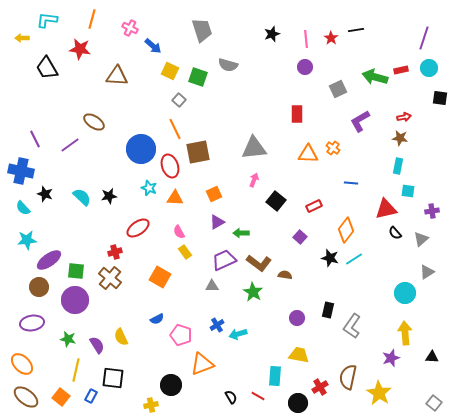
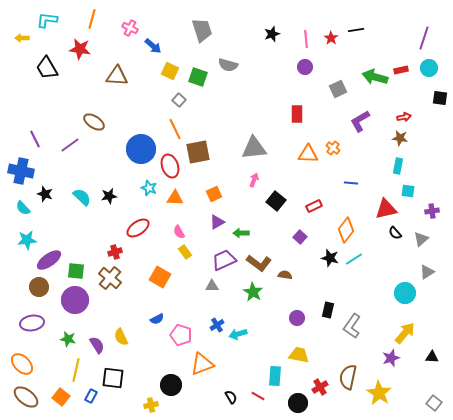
yellow arrow at (405, 333): rotated 45 degrees clockwise
